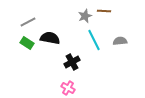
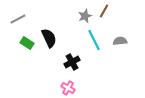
brown line: rotated 64 degrees counterclockwise
gray line: moved 10 px left, 3 px up
black semicircle: moved 1 px left; rotated 54 degrees clockwise
